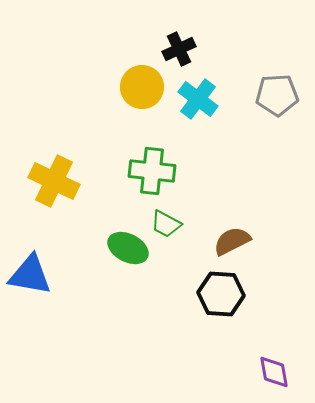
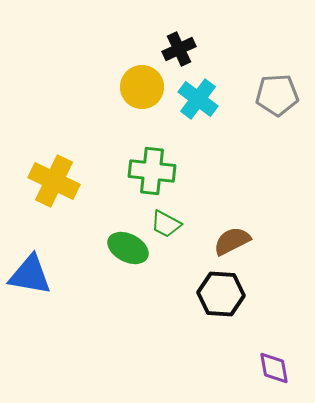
purple diamond: moved 4 px up
